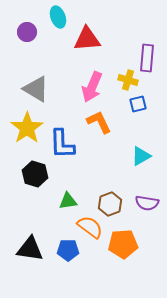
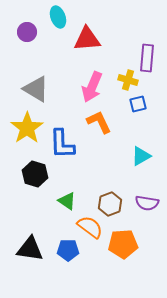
green triangle: moved 1 px left; rotated 42 degrees clockwise
